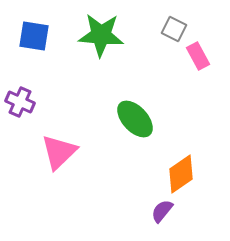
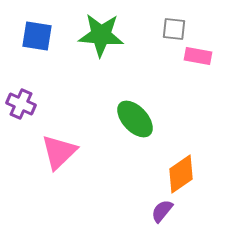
gray square: rotated 20 degrees counterclockwise
blue square: moved 3 px right
pink rectangle: rotated 52 degrees counterclockwise
purple cross: moved 1 px right, 2 px down
